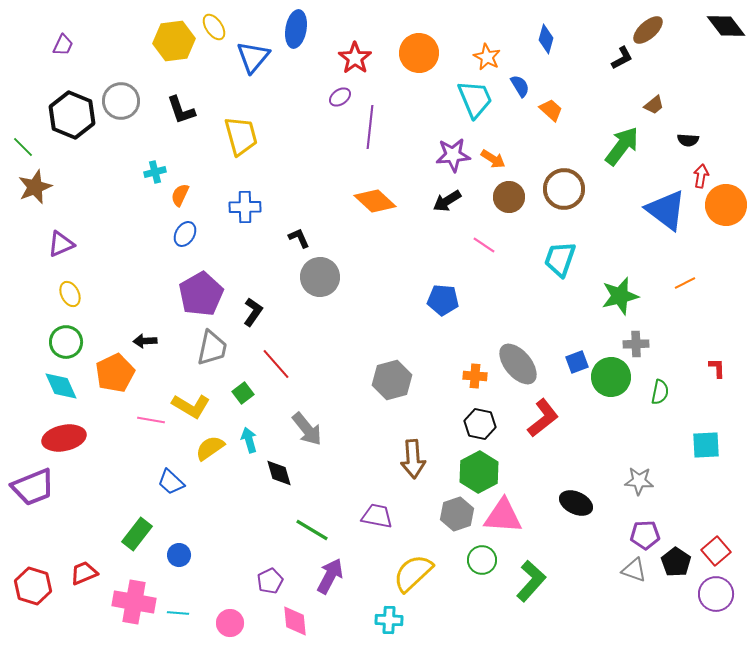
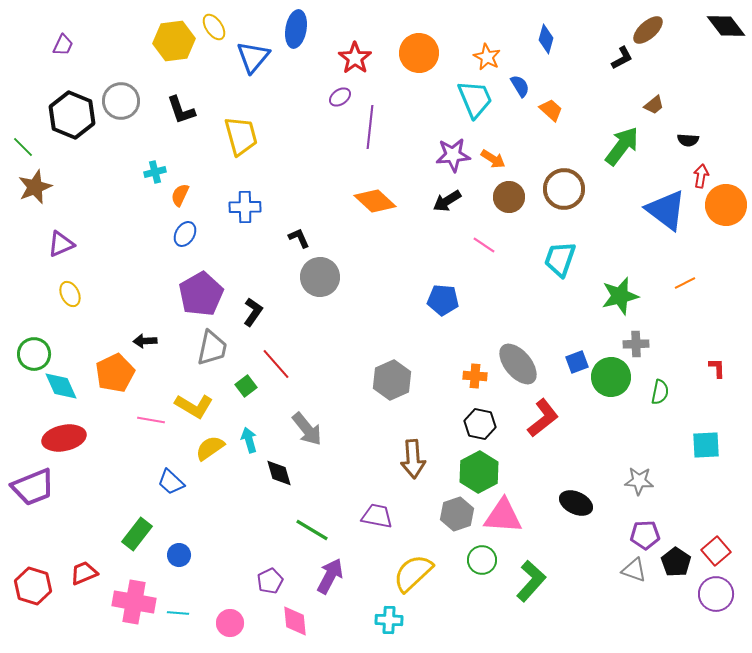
green circle at (66, 342): moved 32 px left, 12 px down
gray hexagon at (392, 380): rotated 9 degrees counterclockwise
green square at (243, 393): moved 3 px right, 7 px up
yellow L-shape at (191, 406): moved 3 px right
